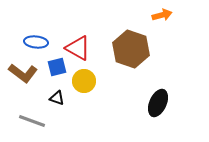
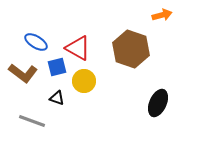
blue ellipse: rotated 25 degrees clockwise
